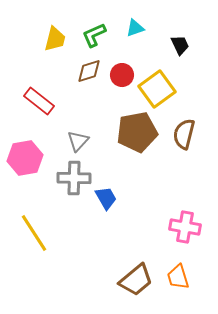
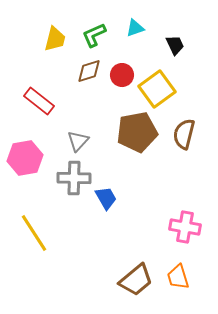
black trapezoid: moved 5 px left
